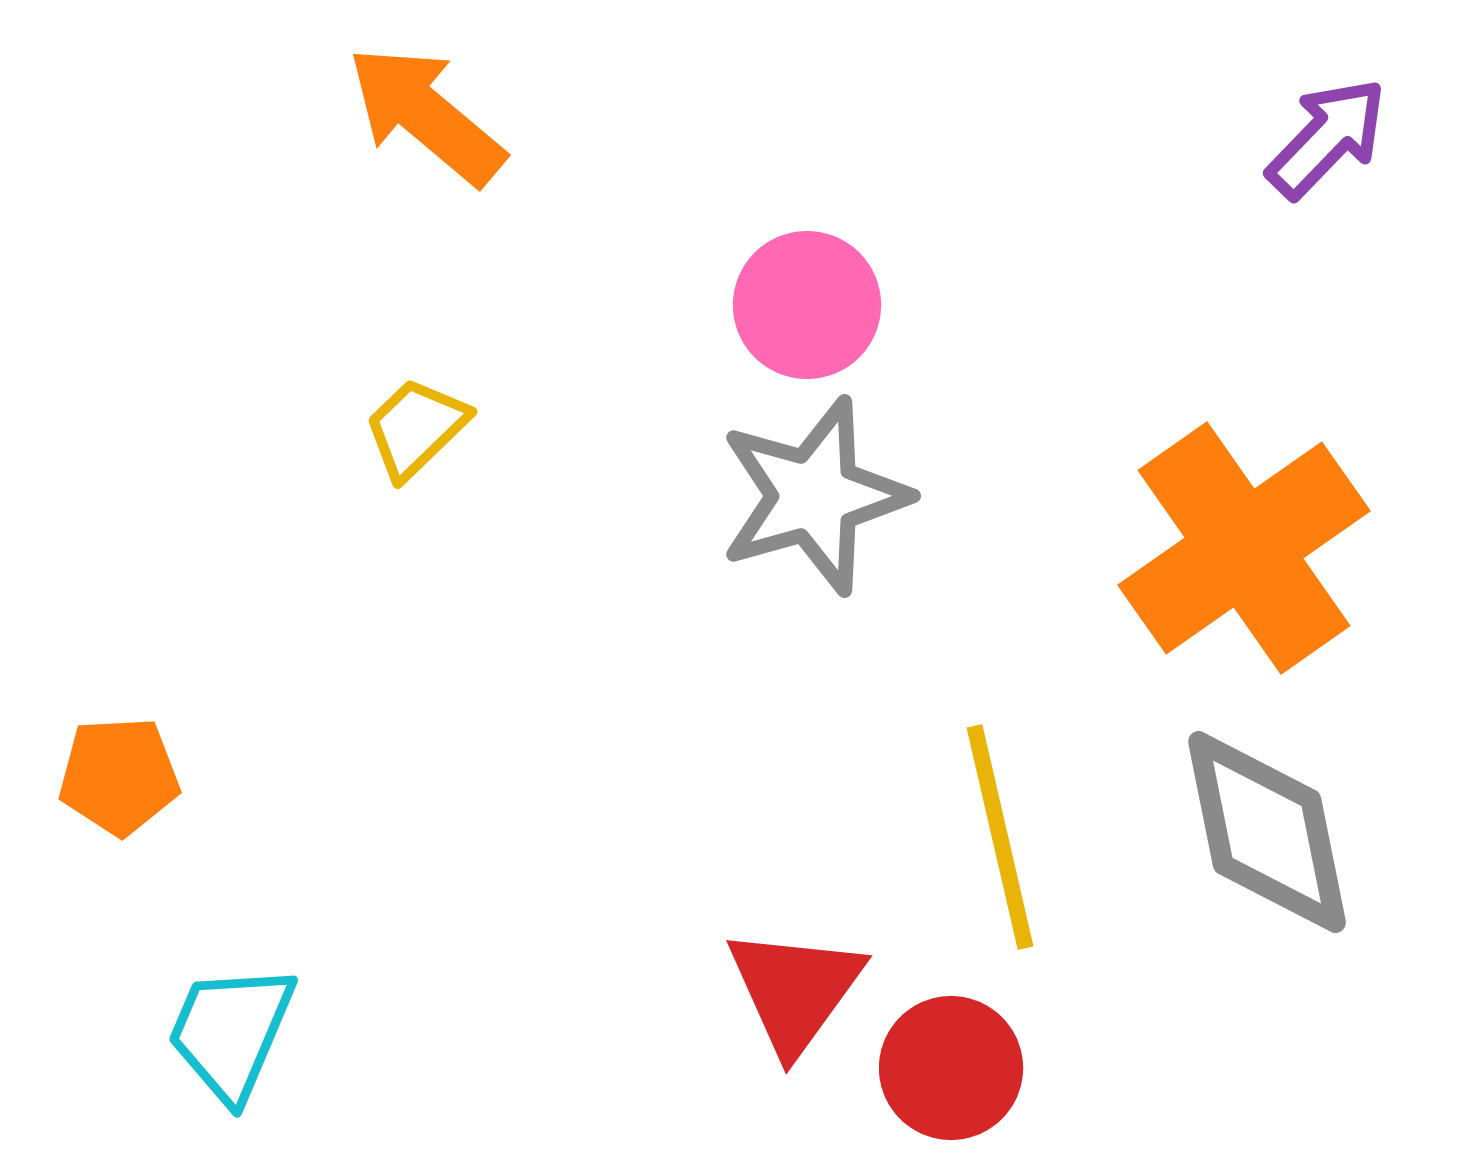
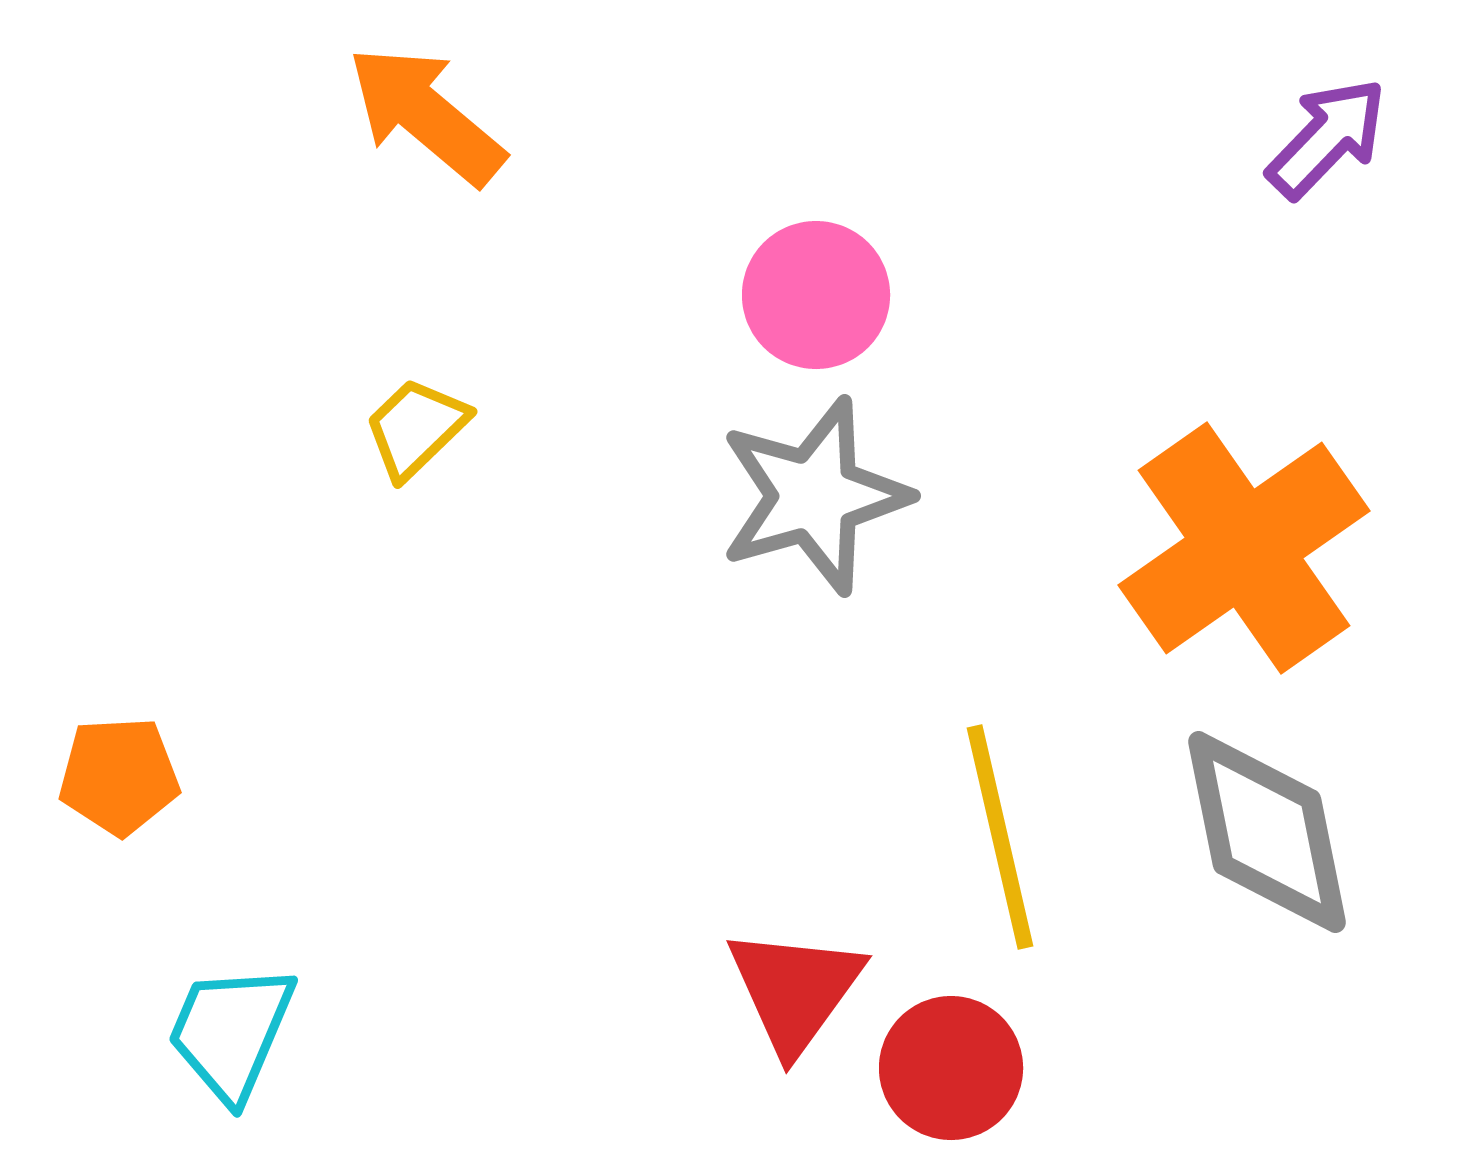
pink circle: moved 9 px right, 10 px up
